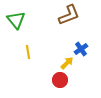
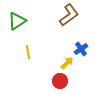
brown L-shape: rotated 15 degrees counterclockwise
green triangle: moved 1 px right, 1 px down; rotated 36 degrees clockwise
red circle: moved 1 px down
